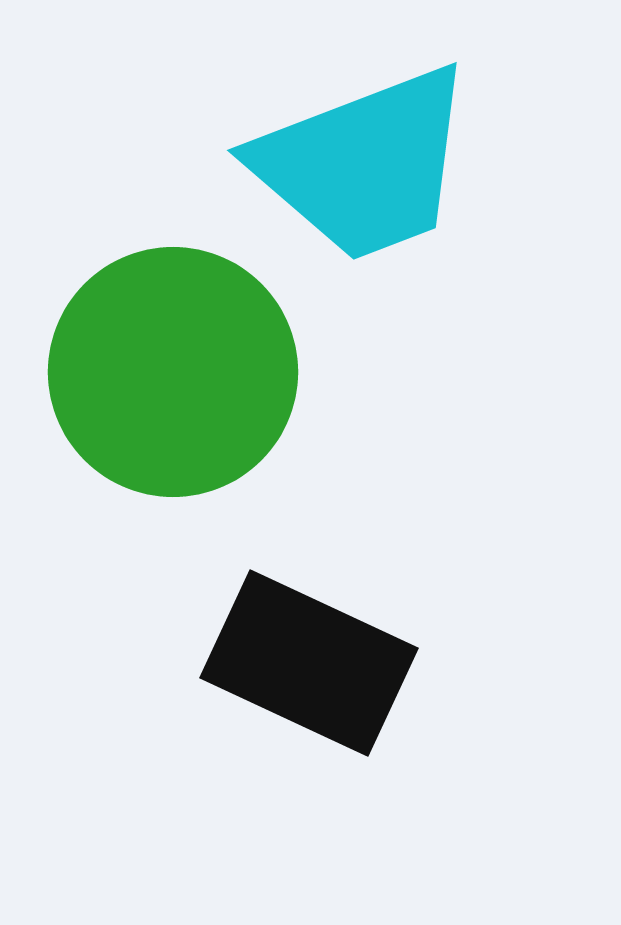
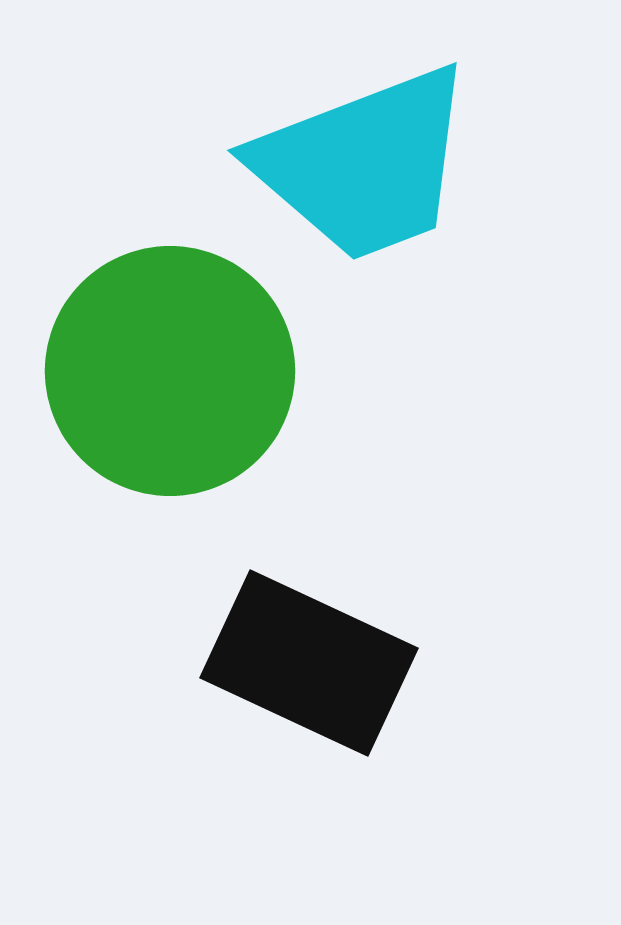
green circle: moved 3 px left, 1 px up
